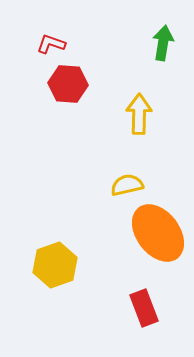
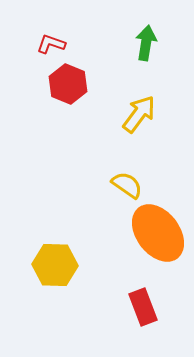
green arrow: moved 17 px left
red hexagon: rotated 18 degrees clockwise
yellow arrow: rotated 36 degrees clockwise
yellow semicircle: rotated 48 degrees clockwise
yellow hexagon: rotated 21 degrees clockwise
red rectangle: moved 1 px left, 1 px up
